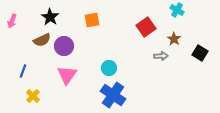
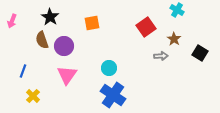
orange square: moved 3 px down
brown semicircle: rotated 96 degrees clockwise
